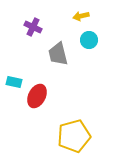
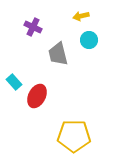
cyan rectangle: rotated 35 degrees clockwise
yellow pentagon: rotated 16 degrees clockwise
